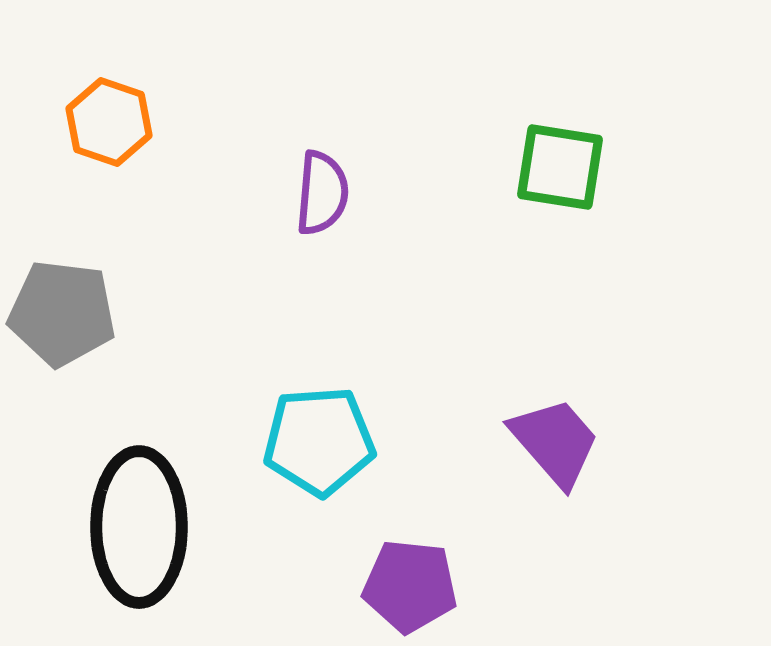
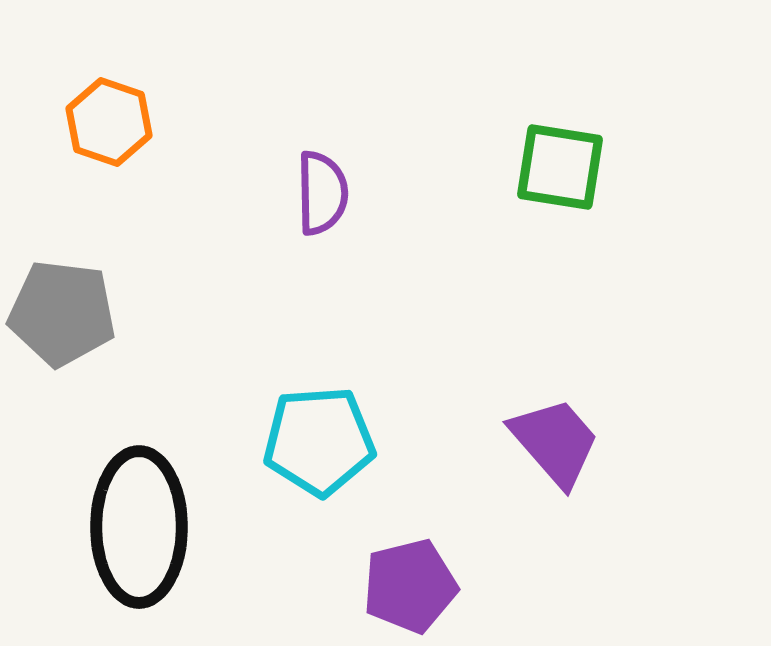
purple semicircle: rotated 6 degrees counterclockwise
purple pentagon: rotated 20 degrees counterclockwise
